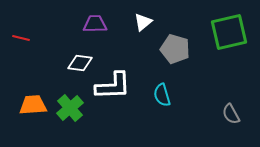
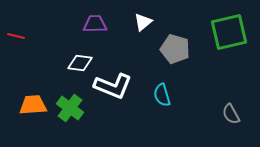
red line: moved 5 px left, 2 px up
white L-shape: rotated 24 degrees clockwise
green cross: rotated 12 degrees counterclockwise
